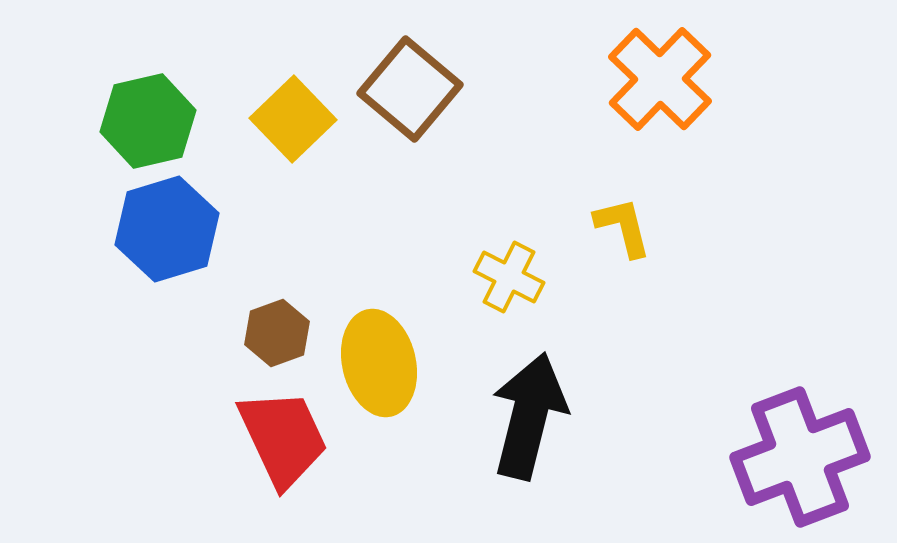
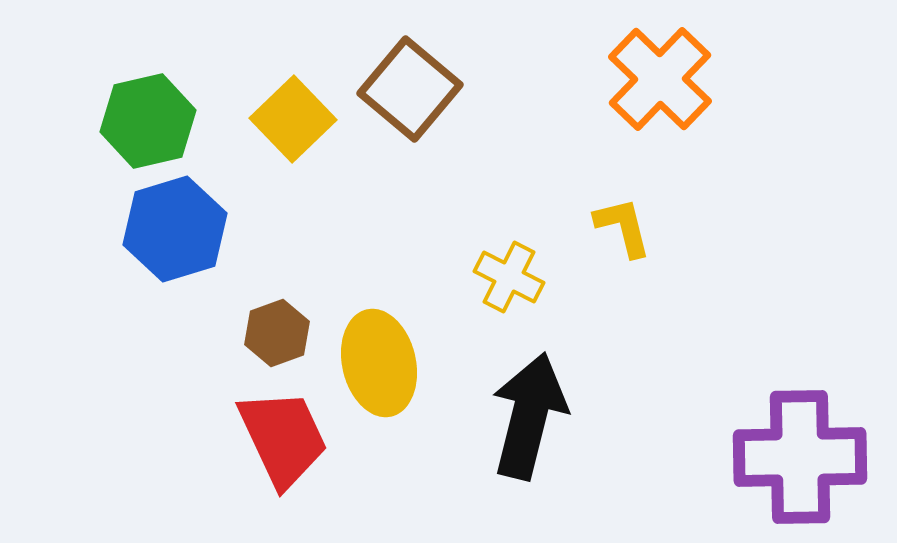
blue hexagon: moved 8 px right
purple cross: rotated 20 degrees clockwise
